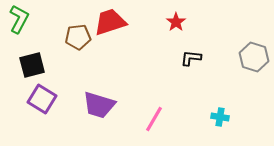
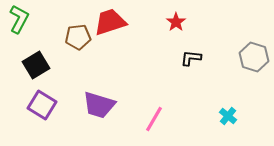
black square: moved 4 px right; rotated 16 degrees counterclockwise
purple square: moved 6 px down
cyan cross: moved 8 px right, 1 px up; rotated 30 degrees clockwise
